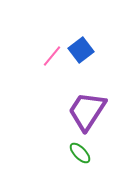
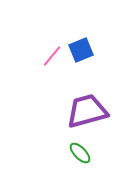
blue square: rotated 15 degrees clockwise
purple trapezoid: rotated 42 degrees clockwise
